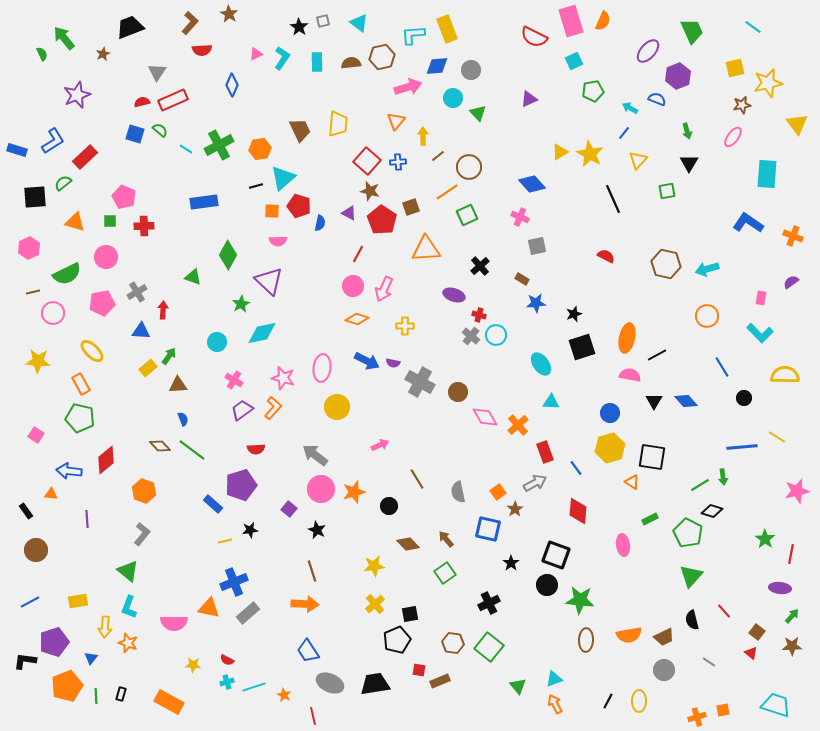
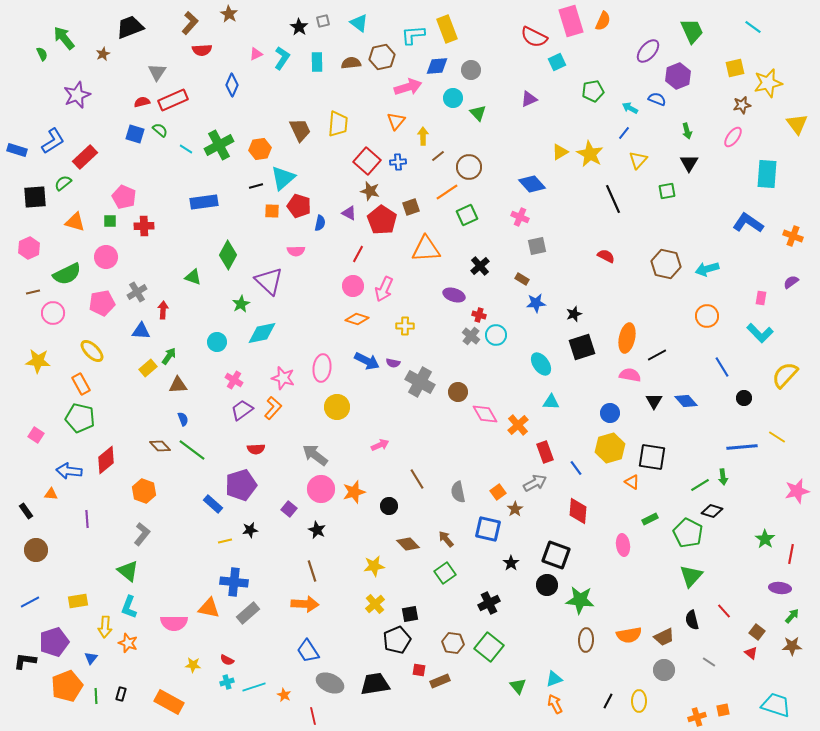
cyan square at (574, 61): moved 17 px left, 1 px down
pink semicircle at (278, 241): moved 18 px right, 10 px down
yellow semicircle at (785, 375): rotated 48 degrees counterclockwise
pink diamond at (485, 417): moved 3 px up
blue cross at (234, 582): rotated 28 degrees clockwise
